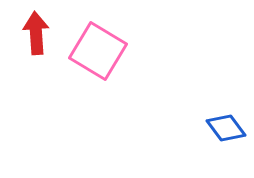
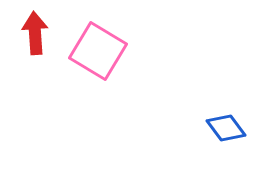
red arrow: moved 1 px left
